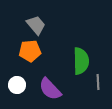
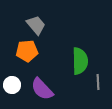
orange pentagon: moved 3 px left
green semicircle: moved 1 px left
white circle: moved 5 px left
purple semicircle: moved 8 px left
